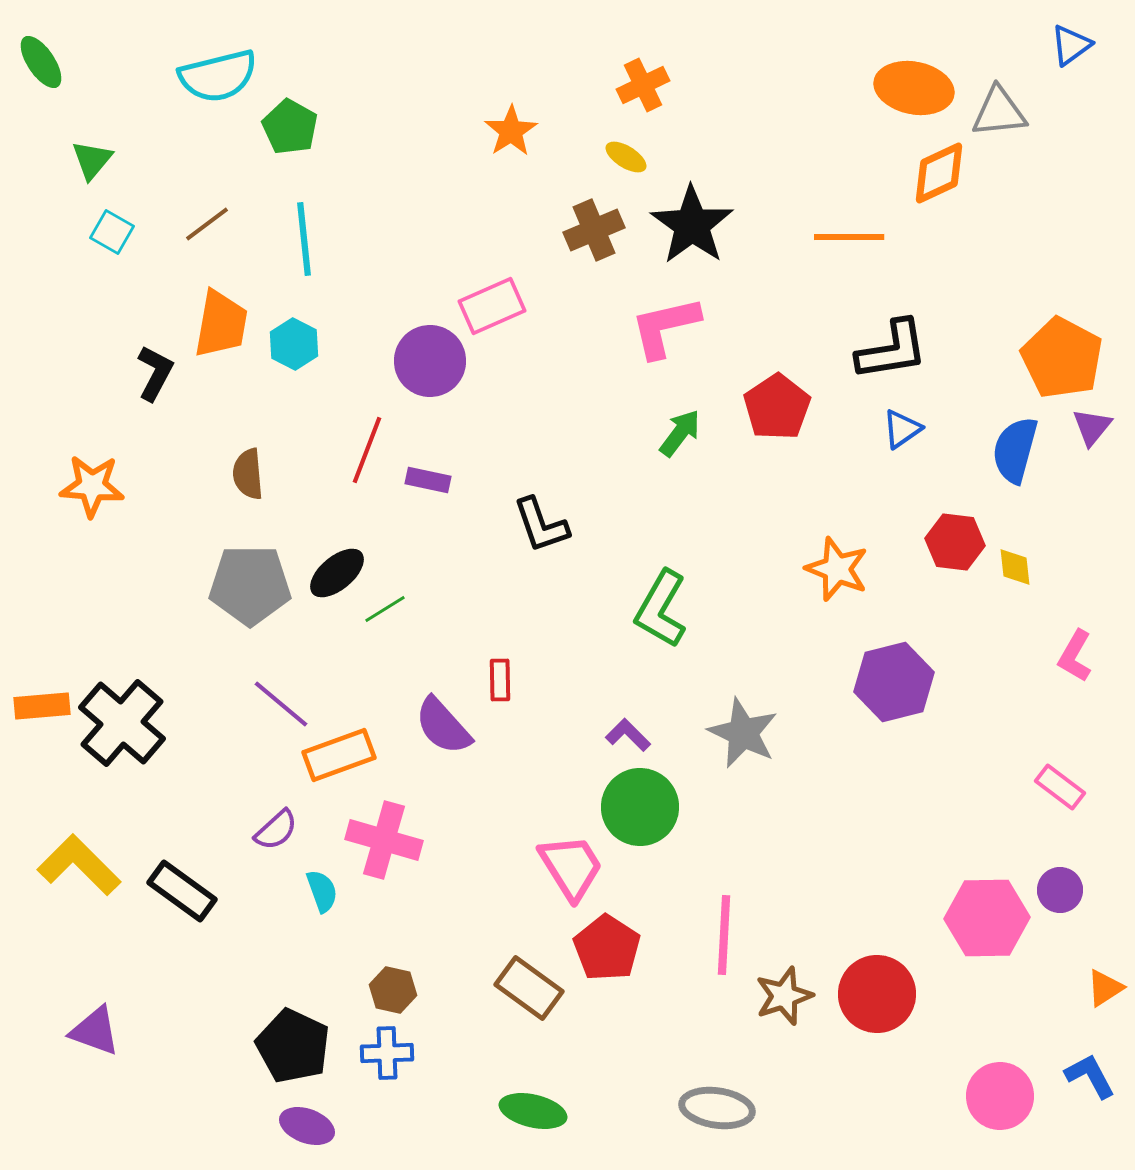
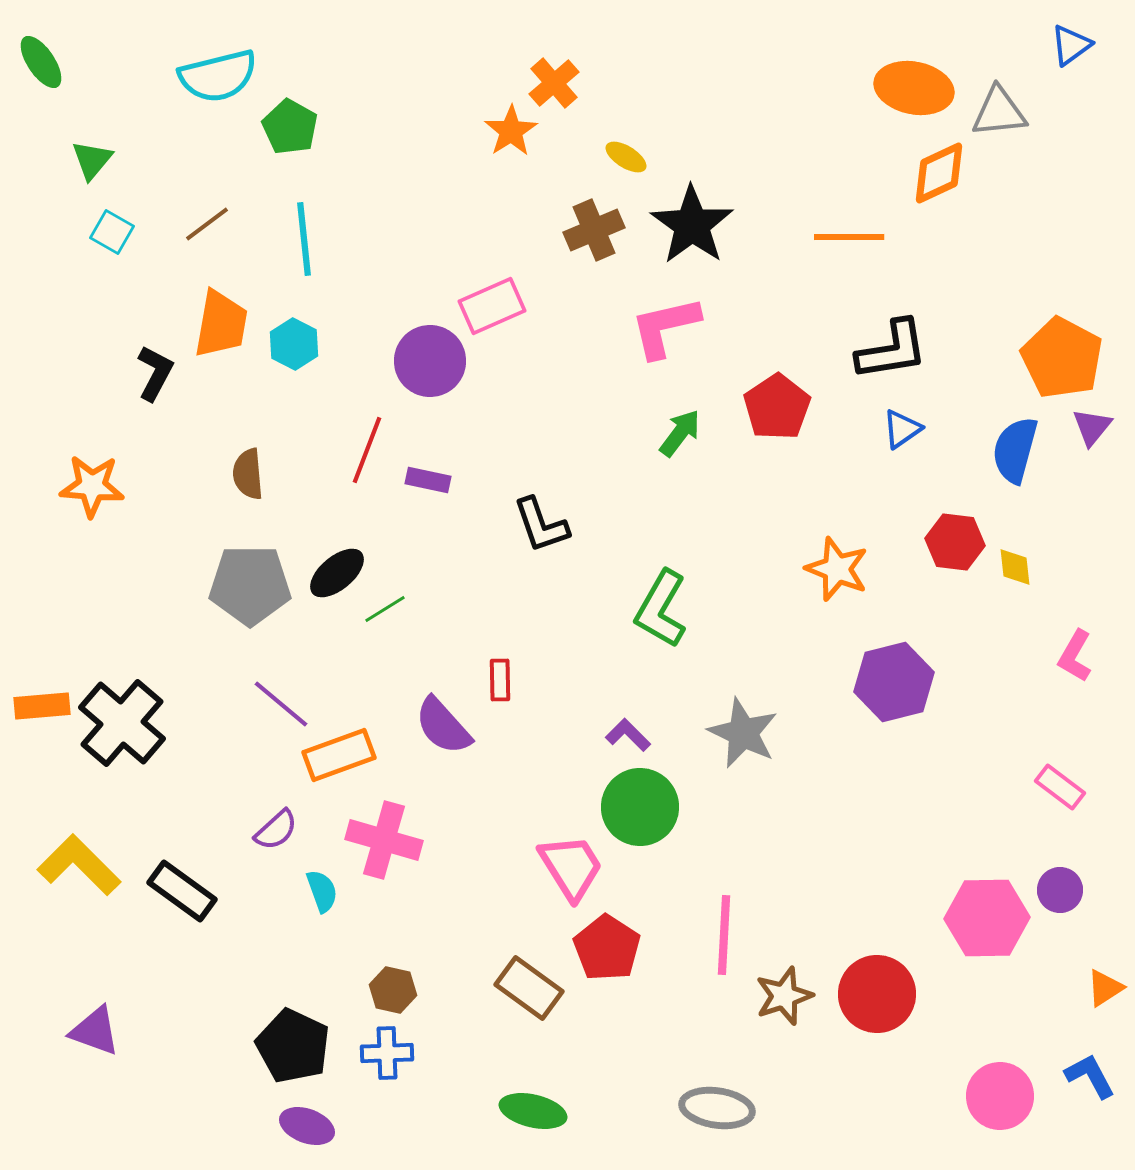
orange cross at (643, 85): moved 89 px left, 2 px up; rotated 15 degrees counterclockwise
